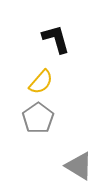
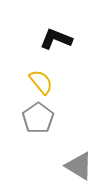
black L-shape: rotated 52 degrees counterclockwise
yellow semicircle: rotated 80 degrees counterclockwise
